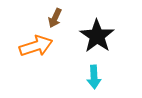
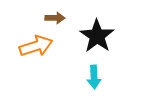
brown arrow: rotated 114 degrees counterclockwise
